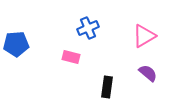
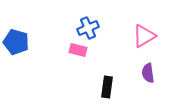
blue pentagon: moved 2 px up; rotated 20 degrees clockwise
pink rectangle: moved 7 px right, 7 px up
purple semicircle: rotated 138 degrees counterclockwise
